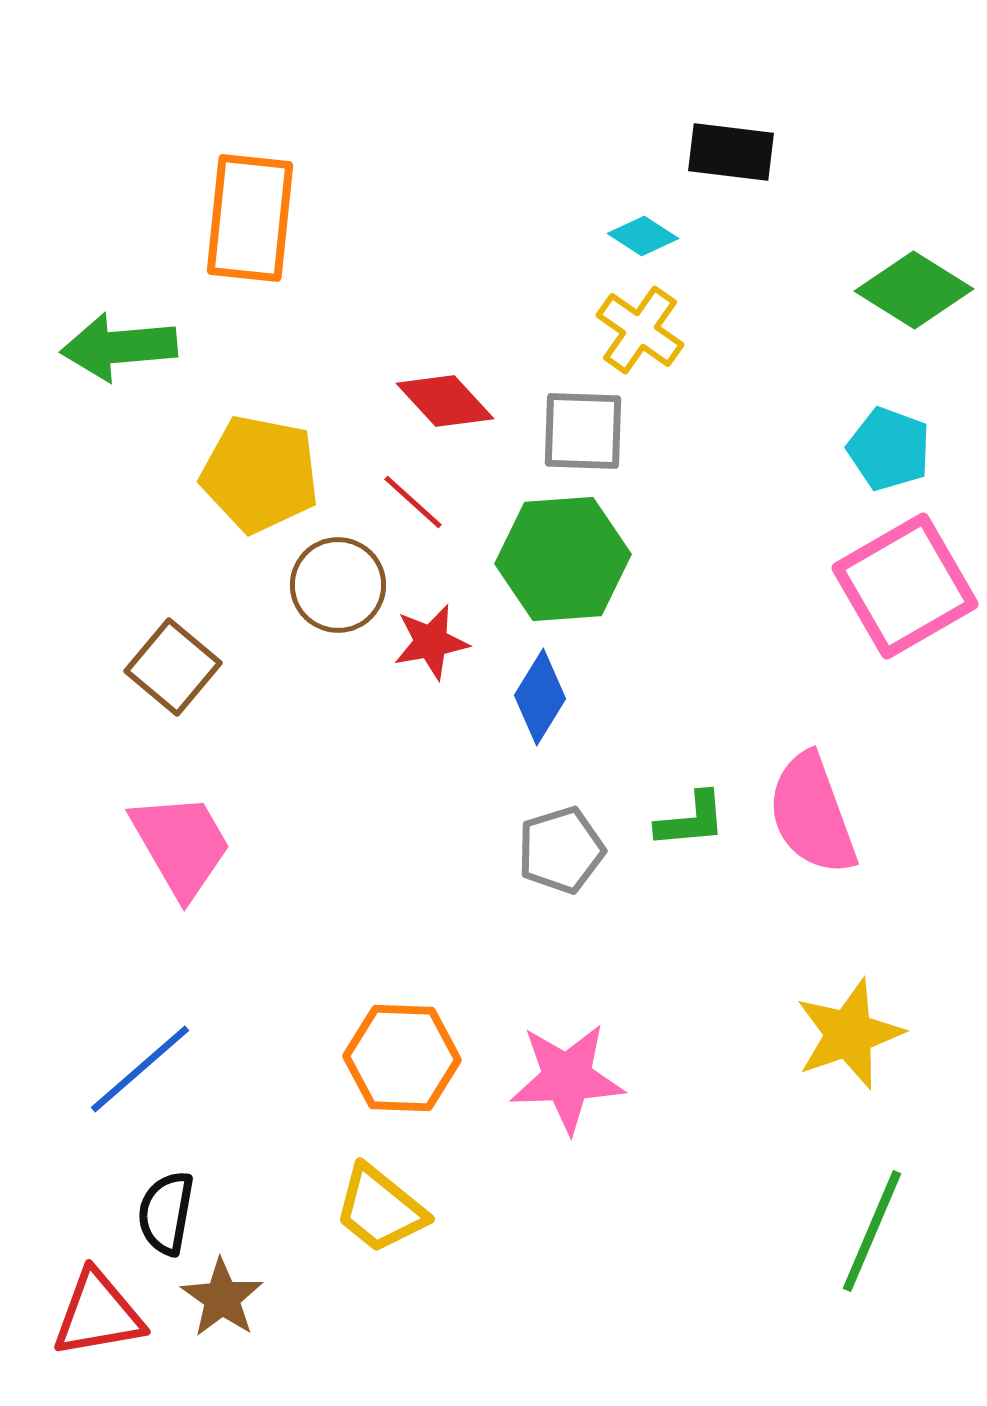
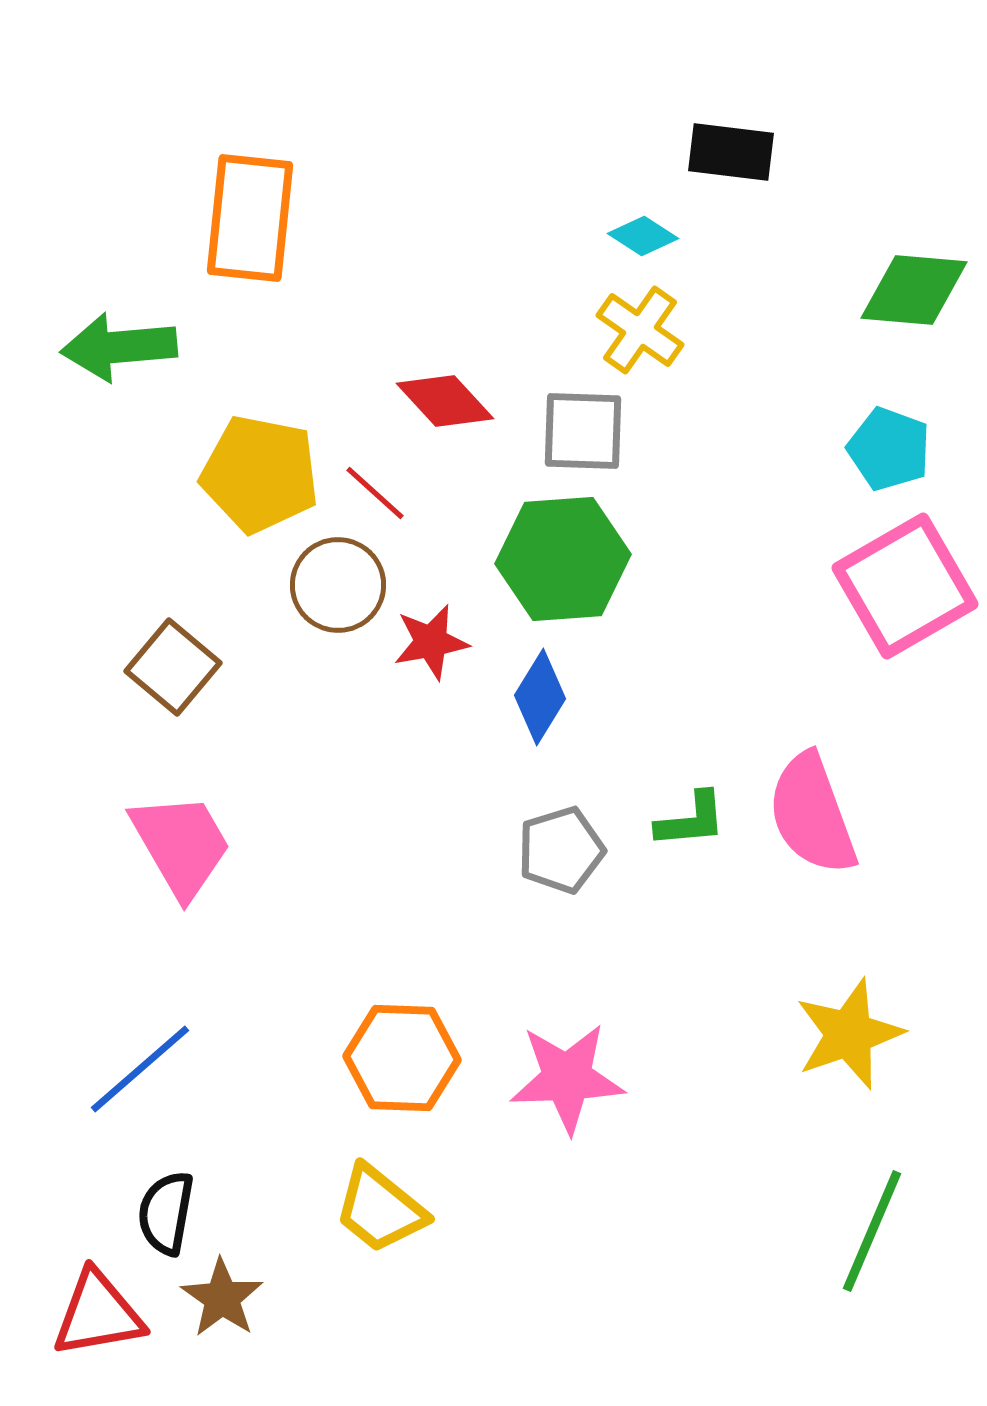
green diamond: rotated 27 degrees counterclockwise
red line: moved 38 px left, 9 px up
